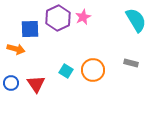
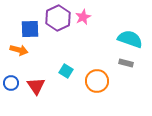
cyan semicircle: moved 6 px left, 19 px down; rotated 40 degrees counterclockwise
orange arrow: moved 3 px right, 1 px down
gray rectangle: moved 5 px left
orange circle: moved 4 px right, 11 px down
red triangle: moved 2 px down
